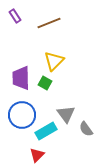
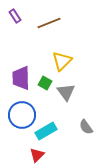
yellow triangle: moved 8 px right
gray triangle: moved 22 px up
gray semicircle: moved 2 px up
